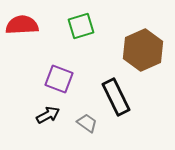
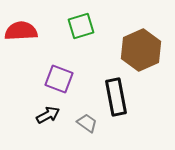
red semicircle: moved 1 px left, 6 px down
brown hexagon: moved 2 px left
black rectangle: rotated 15 degrees clockwise
